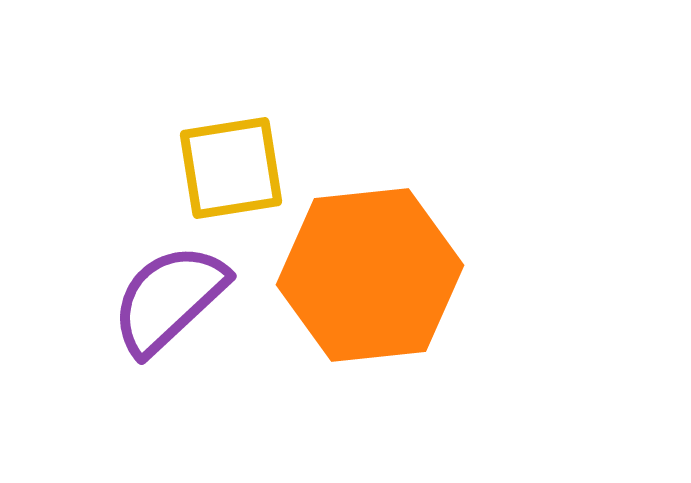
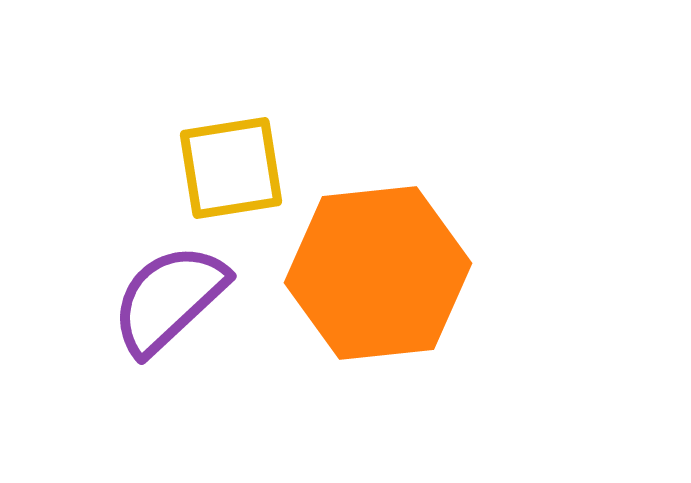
orange hexagon: moved 8 px right, 2 px up
